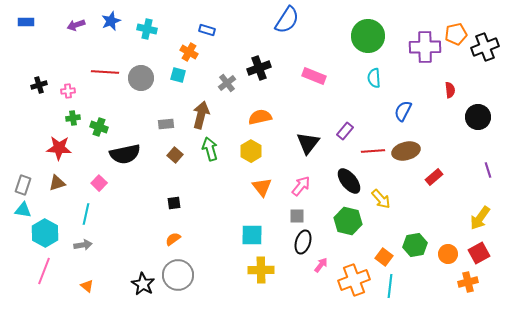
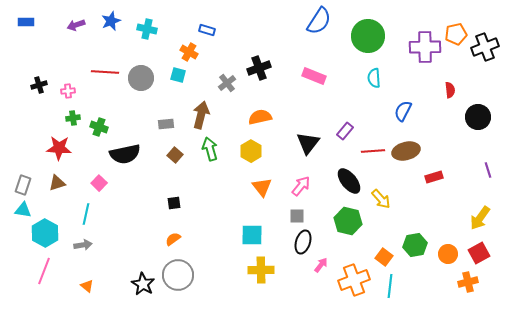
blue semicircle at (287, 20): moved 32 px right, 1 px down
red rectangle at (434, 177): rotated 24 degrees clockwise
